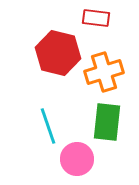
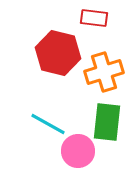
red rectangle: moved 2 px left
cyan line: moved 2 px up; rotated 42 degrees counterclockwise
pink circle: moved 1 px right, 8 px up
